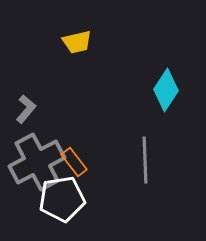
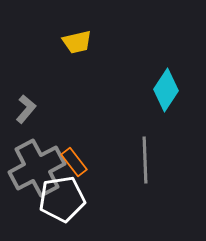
gray cross: moved 6 px down
